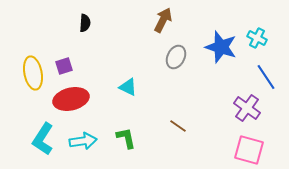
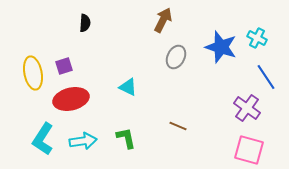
brown line: rotated 12 degrees counterclockwise
